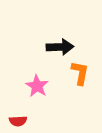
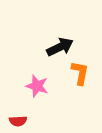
black arrow: rotated 24 degrees counterclockwise
pink star: rotated 15 degrees counterclockwise
